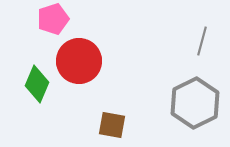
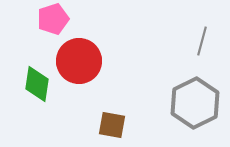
green diamond: rotated 15 degrees counterclockwise
